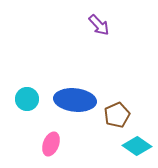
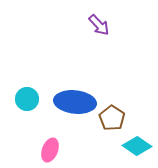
blue ellipse: moved 2 px down
brown pentagon: moved 5 px left, 3 px down; rotated 15 degrees counterclockwise
pink ellipse: moved 1 px left, 6 px down
